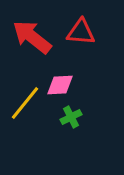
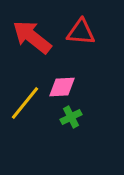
pink diamond: moved 2 px right, 2 px down
